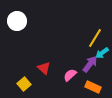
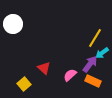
white circle: moved 4 px left, 3 px down
orange rectangle: moved 6 px up
